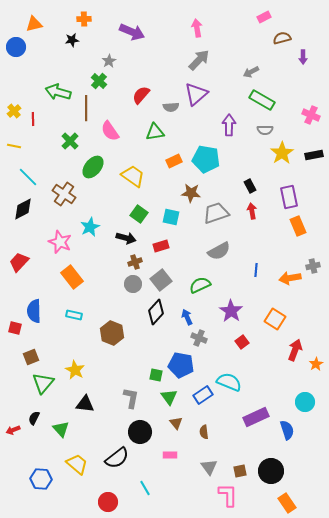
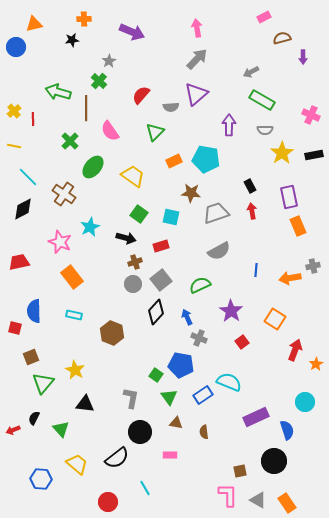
gray arrow at (199, 60): moved 2 px left, 1 px up
green triangle at (155, 132): rotated 36 degrees counterclockwise
red trapezoid at (19, 262): rotated 35 degrees clockwise
green square at (156, 375): rotated 24 degrees clockwise
brown triangle at (176, 423): rotated 40 degrees counterclockwise
gray triangle at (209, 467): moved 49 px right, 33 px down; rotated 24 degrees counterclockwise
black circle at (271, 471): moved 3 px right, 10 px up
